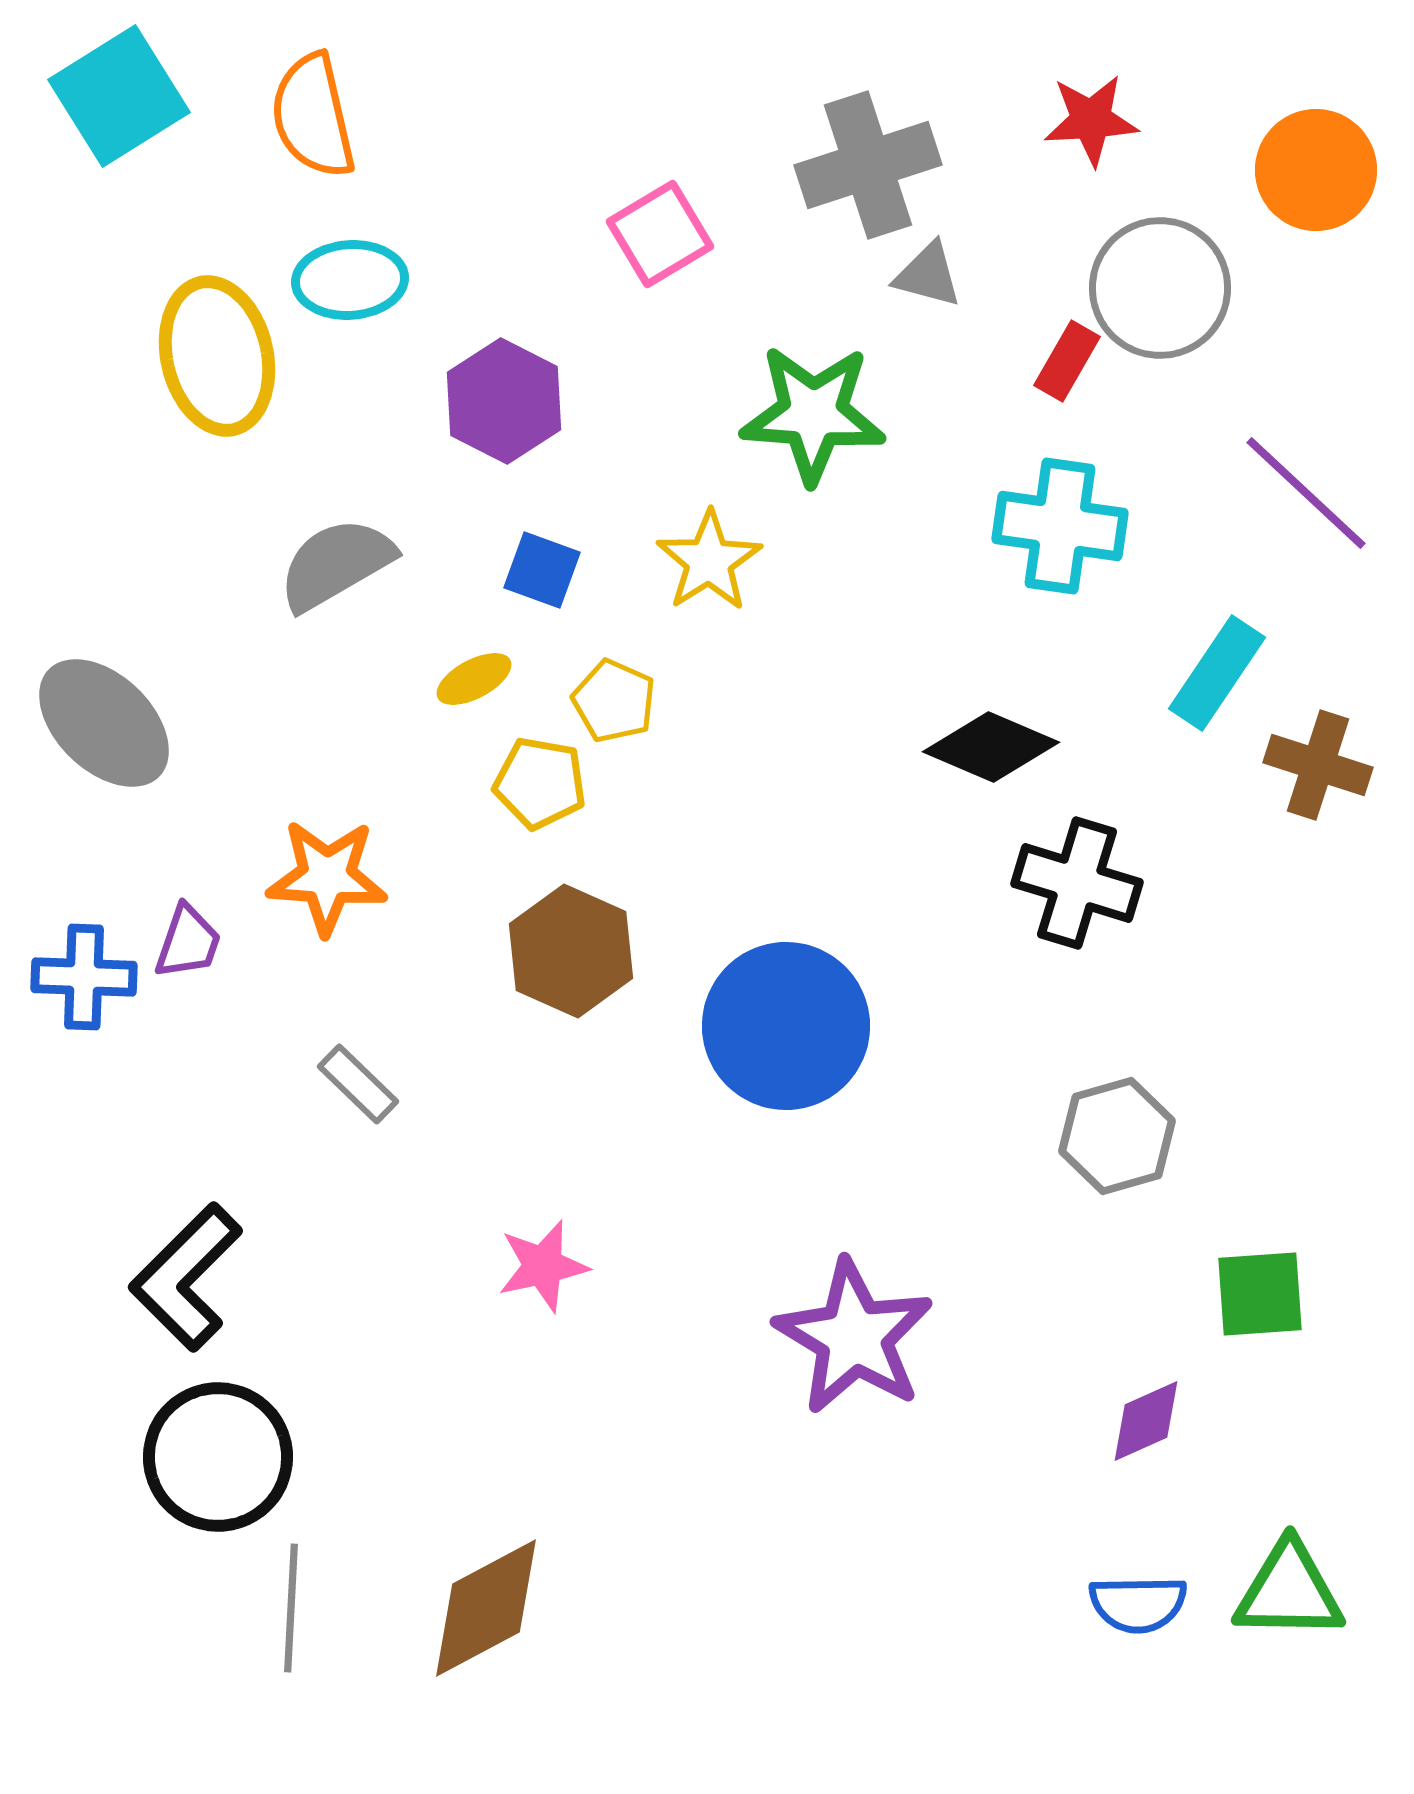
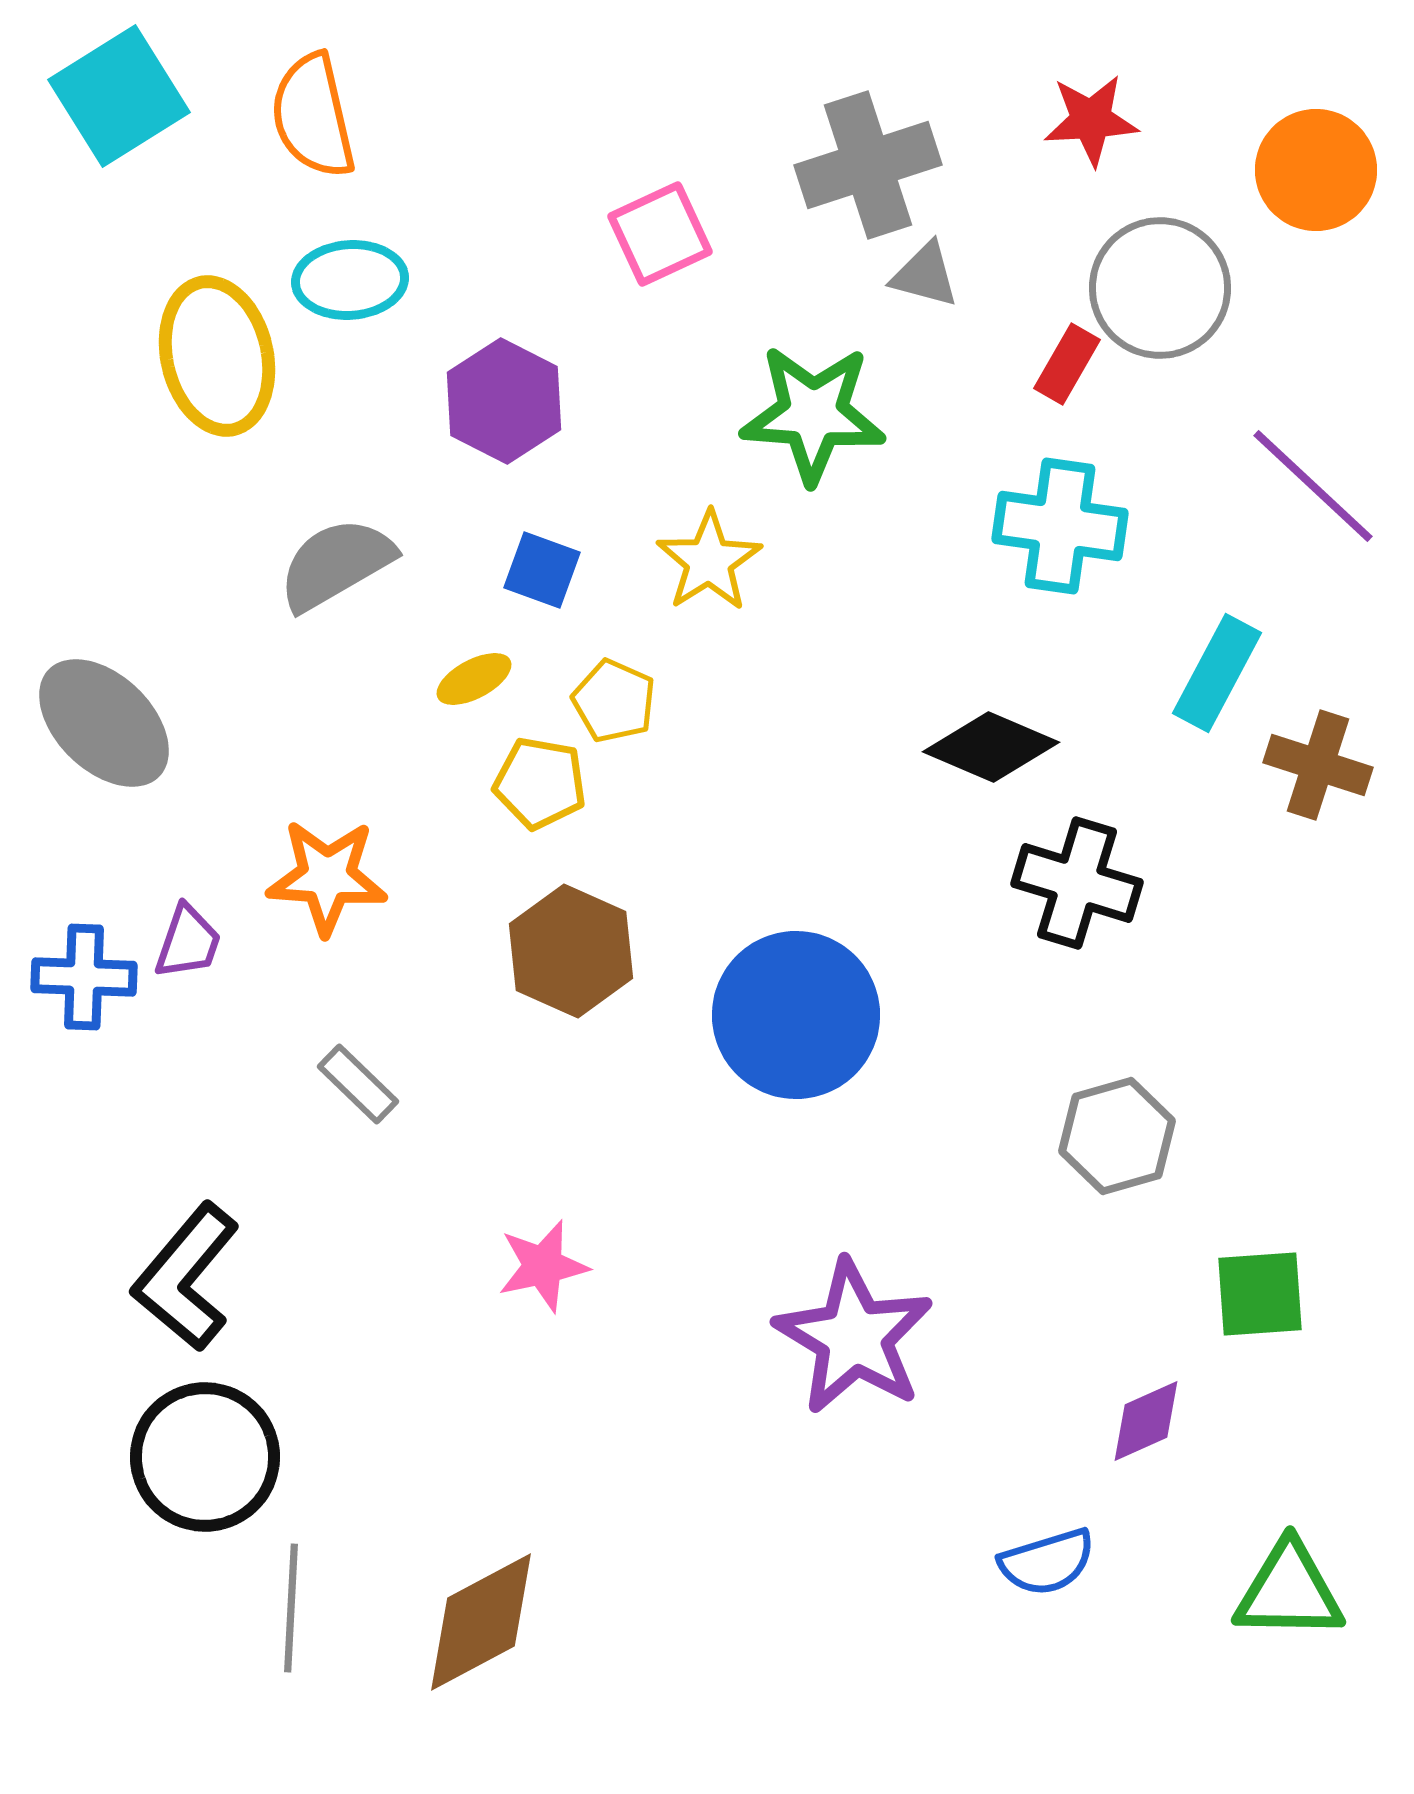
pink square at (660, 234): rotated 6 degrees clockwise
gray triangle at (928, 275): moved 3 px left
red rectangle at (1067, 361): moved 3 px down
purple line at (1306, 493): moved 7 px right, 7 px up
cyan rectangle at (1217, 673): rotated 6 degrees counterclockwise
blue circle at (786, 1026): moved 10 px right, 11 px up
black L-shape at (186, 1277): rotated 5 degrees counterclockwise
black circle at (218, 1457): moved 13 px left
blue semicircle at (1138, 1604): moved 91 px left, 42 px up; rotated 16 degrees counterclockwise
brown diamond at (486, 1608): moved 5 px left, 14 px down
